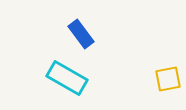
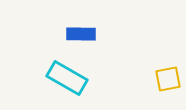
blue rectangle: rotated 52 degrees counterclockwise
